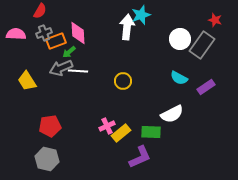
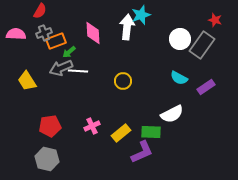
pink diamond: moved 15 px right
pink cross: moved 15 px left
purple L-shape: moved 2 px right, 5 px up
